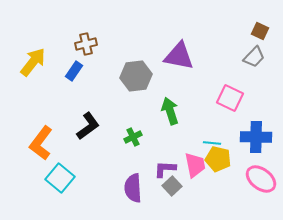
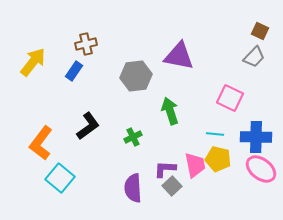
cyan line: moved 3 px right, 9 px up
pink ellipse: moved 10 px up
